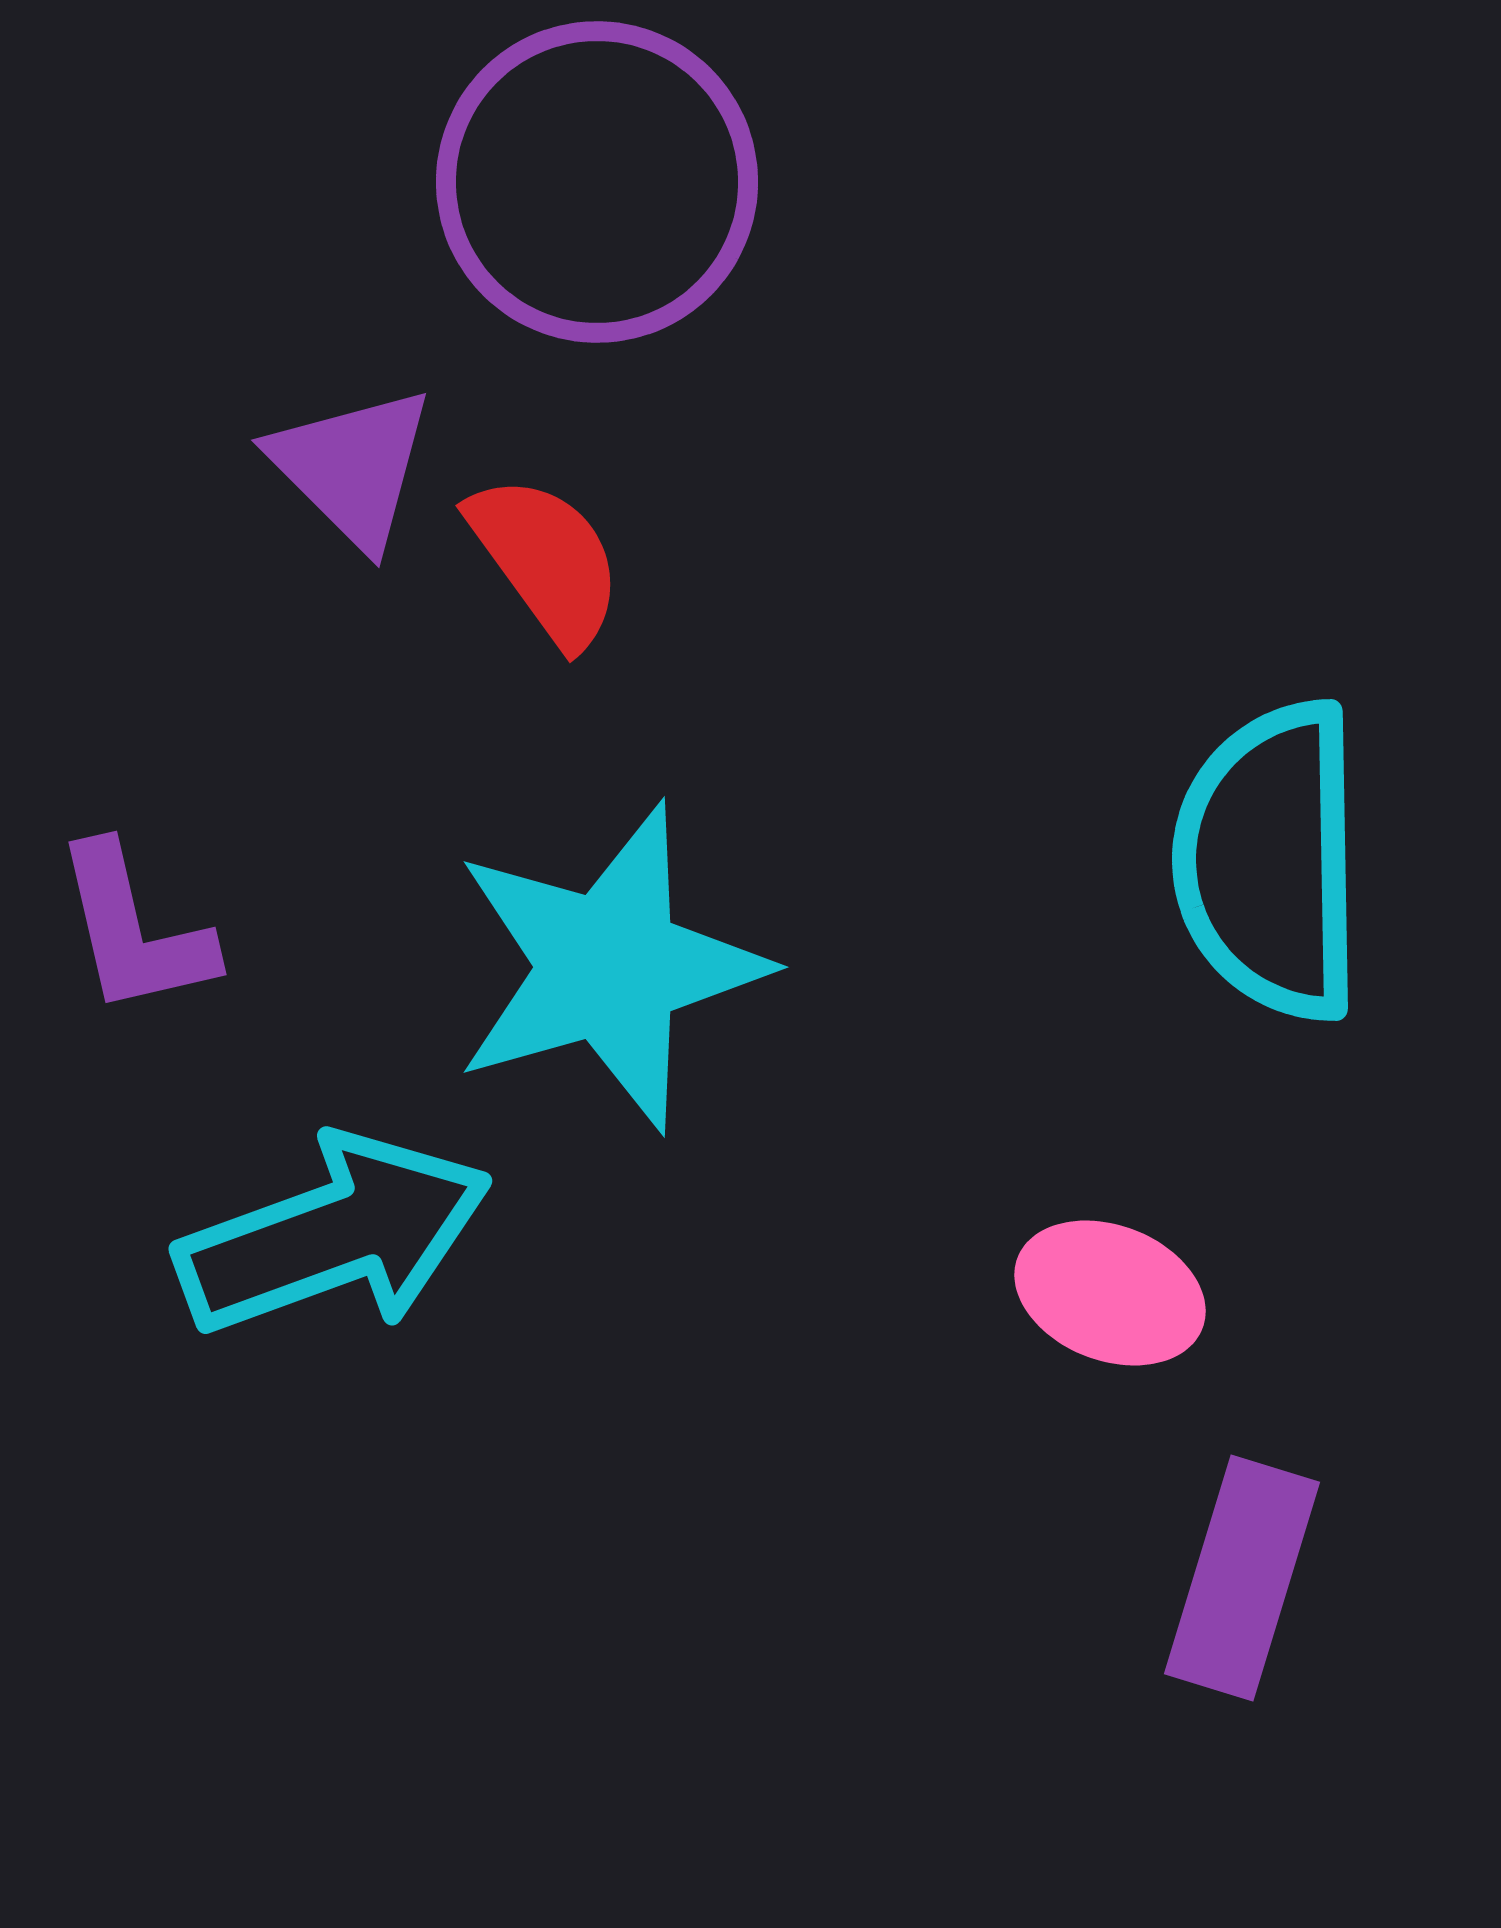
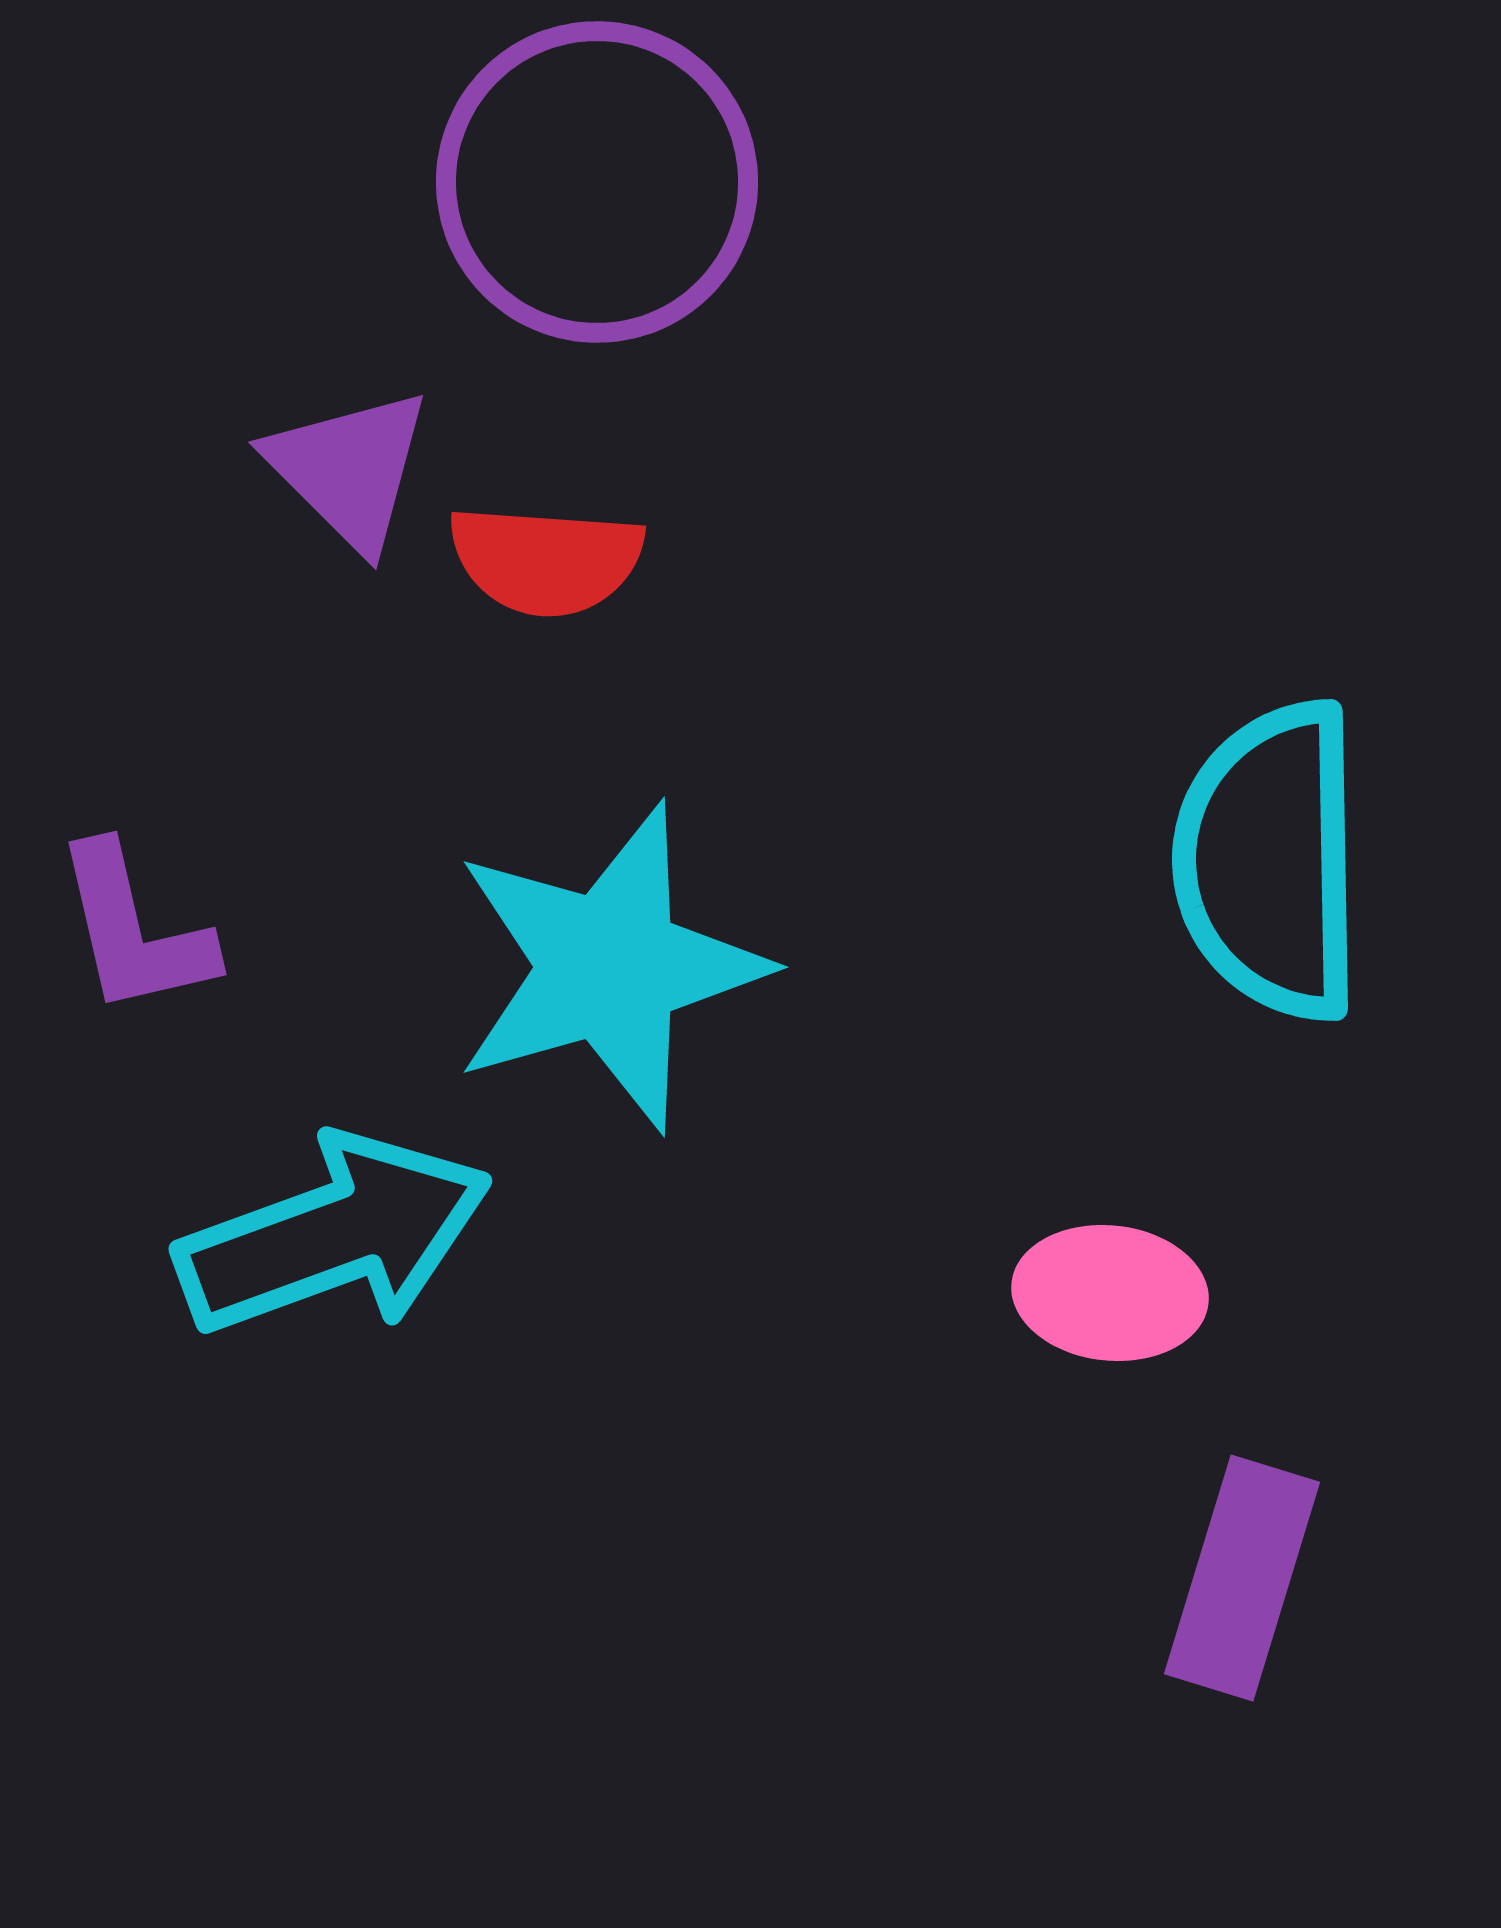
purple triangle: moved 3 px left, 2 px down
red semicircle: rotated 130 degrees clockwise
pink ellipse: rotated 15 degrees counterclockwise
